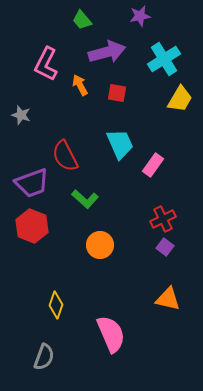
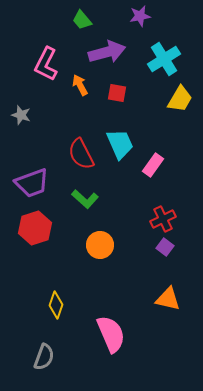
red semicircle: moved 16 px right, 2 px up
red hexagon: moved 3 px right, 2 px down; rotated 20 degrees clockwise
